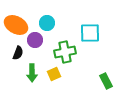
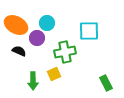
cyan square: moved 1 px left, 2 px up
purple circle: moved 2 px right, 2 px up
black semicircle: moved 1 px right, 2 px up; rotated 88 degrees counterclockwise
green arrow: moved 1 px right, 8 px down
green rectangle: moved 2 px down
